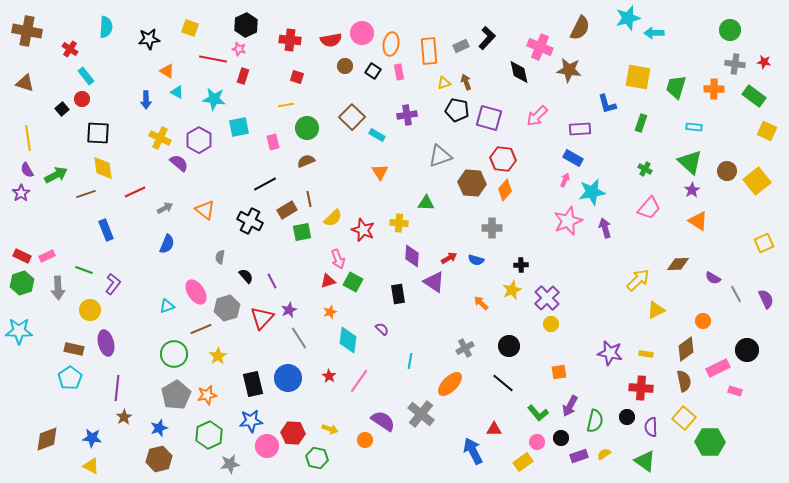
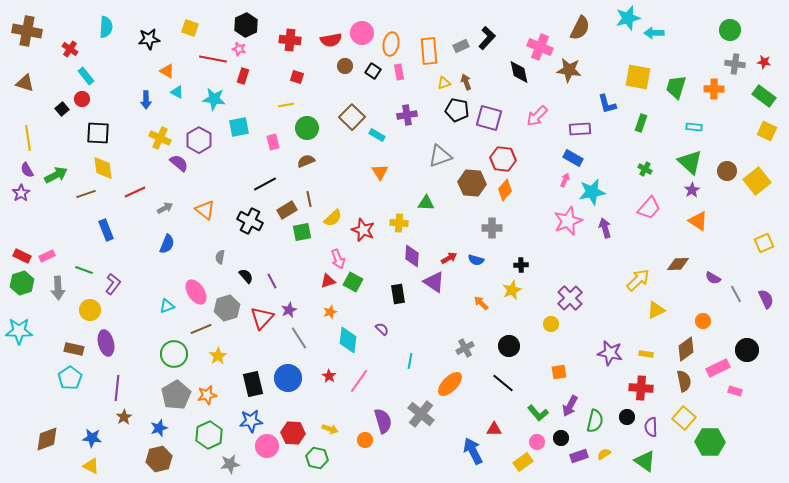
green rectangle at (754, 96): moved 10 px right
purple cross at (547, 298): moved 23 px right
purple semicircle at (383, 421): rotated 40 degrees clockwise
